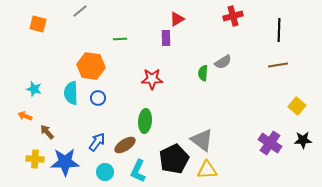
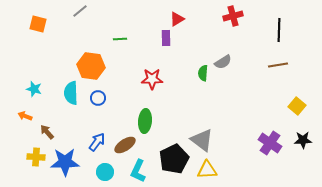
yellow cross: moved 1 px right, 2 px up
